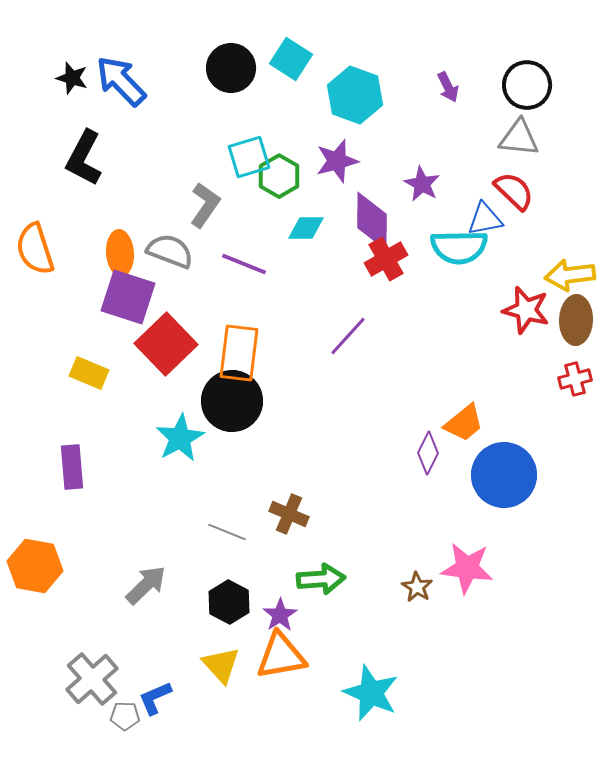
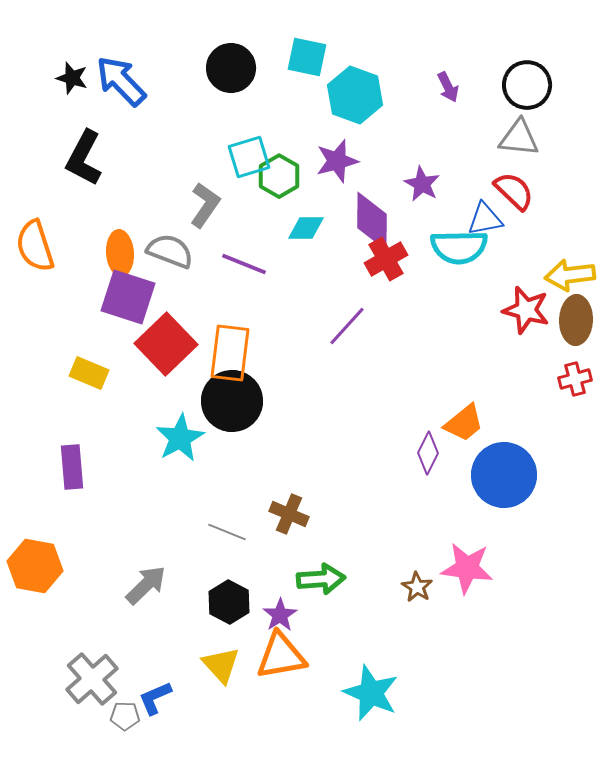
cyan square at (291, 59): moved 16 px right, 2 px up; rotated 21 degrees counterclockwise
orange semicircle at (35, 249): moved 3 px up
purple line at (348, 336): moved 1 px left, 10 px up
orange rectangle at (239, 353): moved 9 px left
